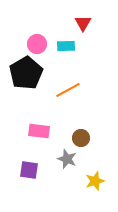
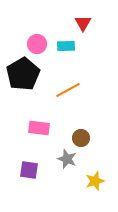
black pentagon: moved 3 px left, 1 px down
pink rectangle: moved 3 px up
